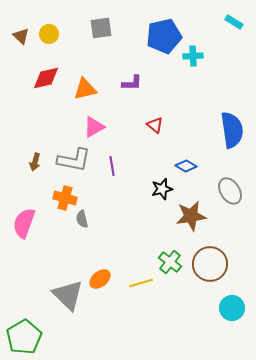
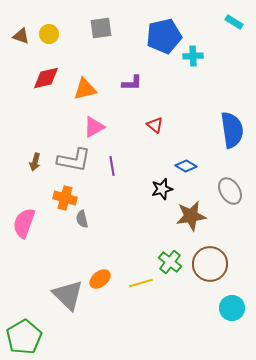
brown triangle: rotated 24 degrees counterclockwise
